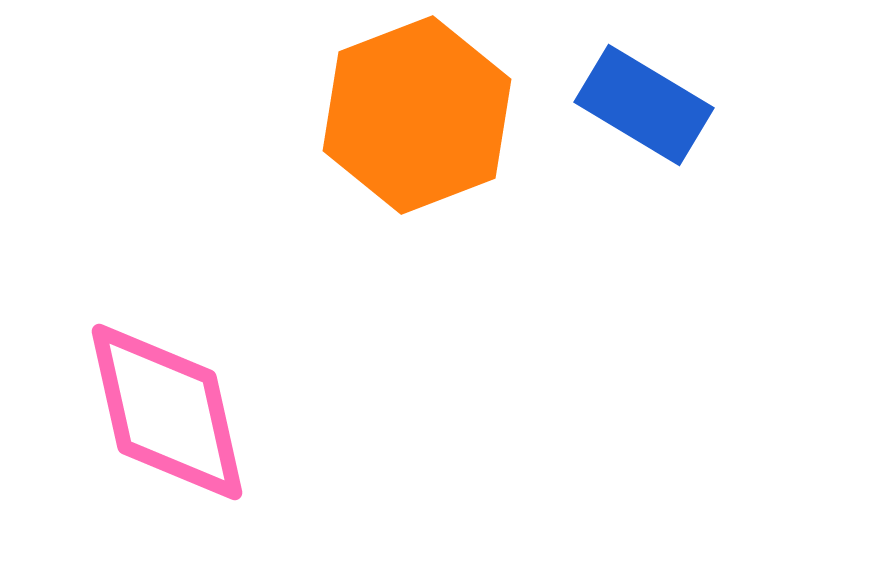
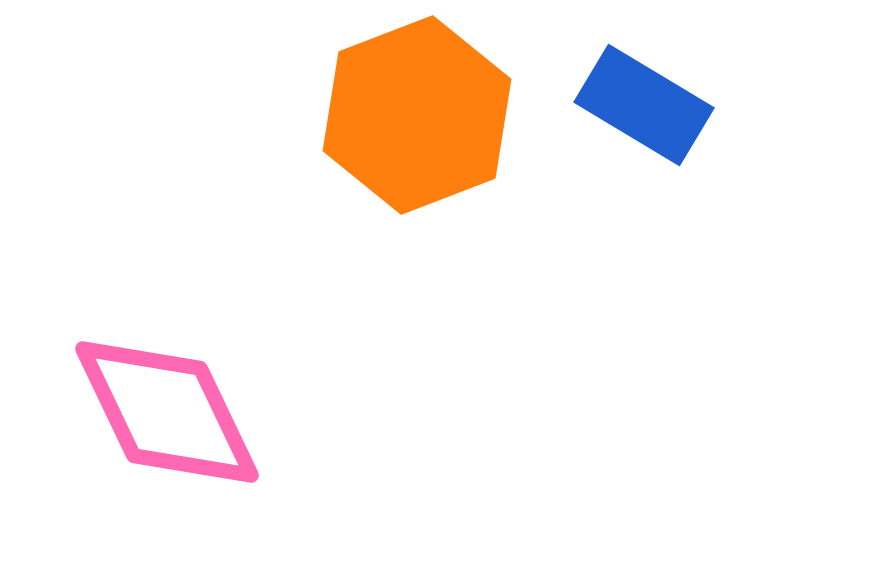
pink diamond: rotated 13 degrees counterclockwise
